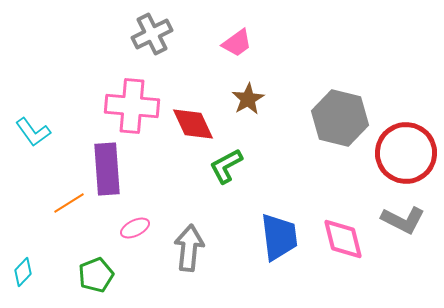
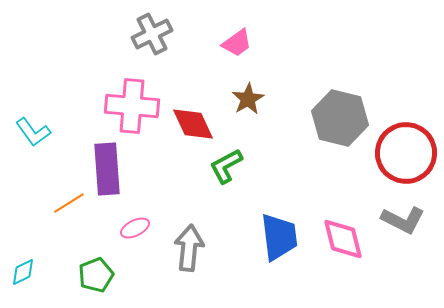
cyan diamond: rotated 20 degrees clockwise
